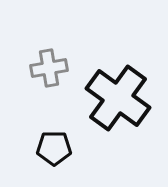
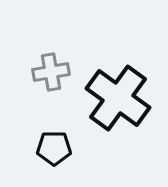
gray cross: moved 2 px right, 4 px down
